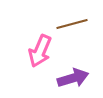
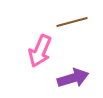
brown line: moved 2 px up
